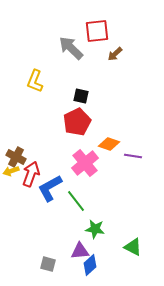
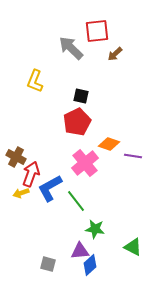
yellow arrow: moved 10 px right, 22 px down
